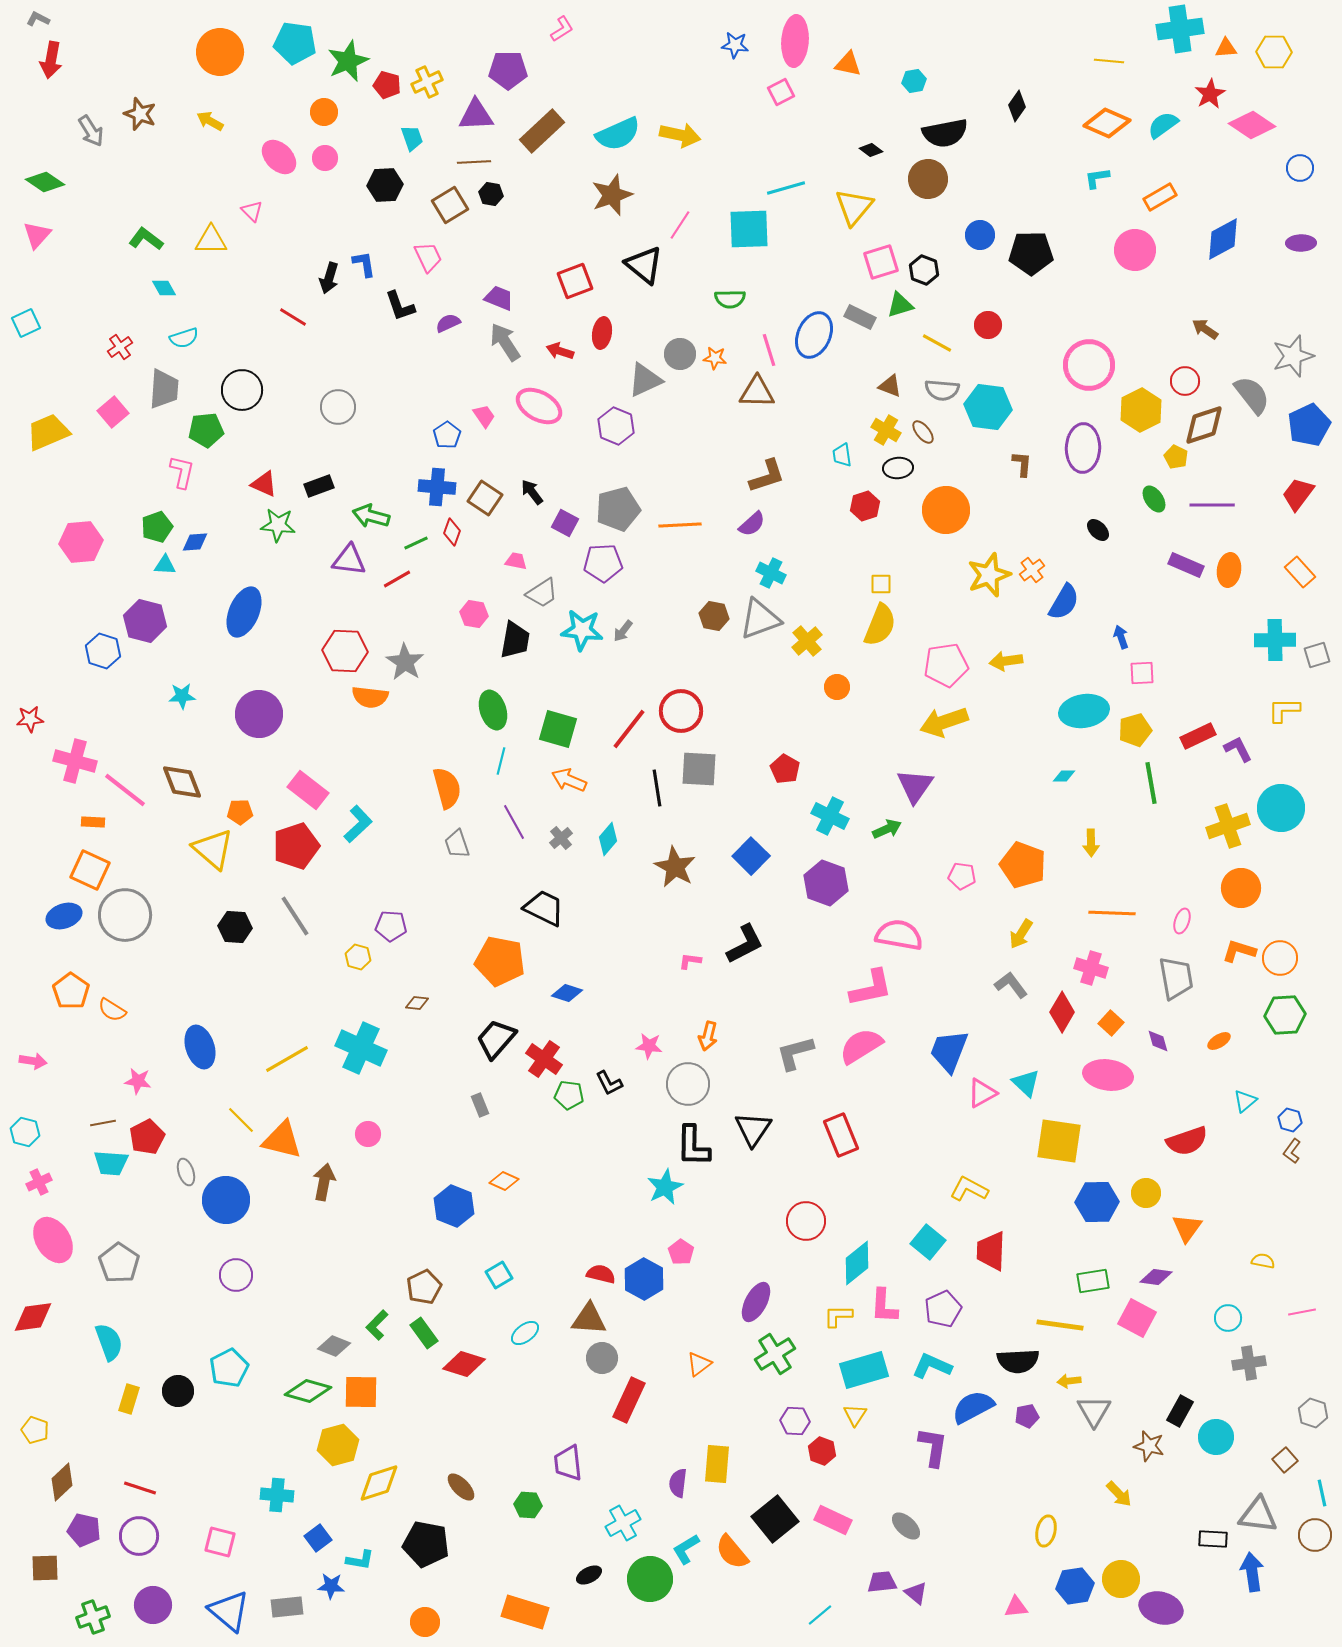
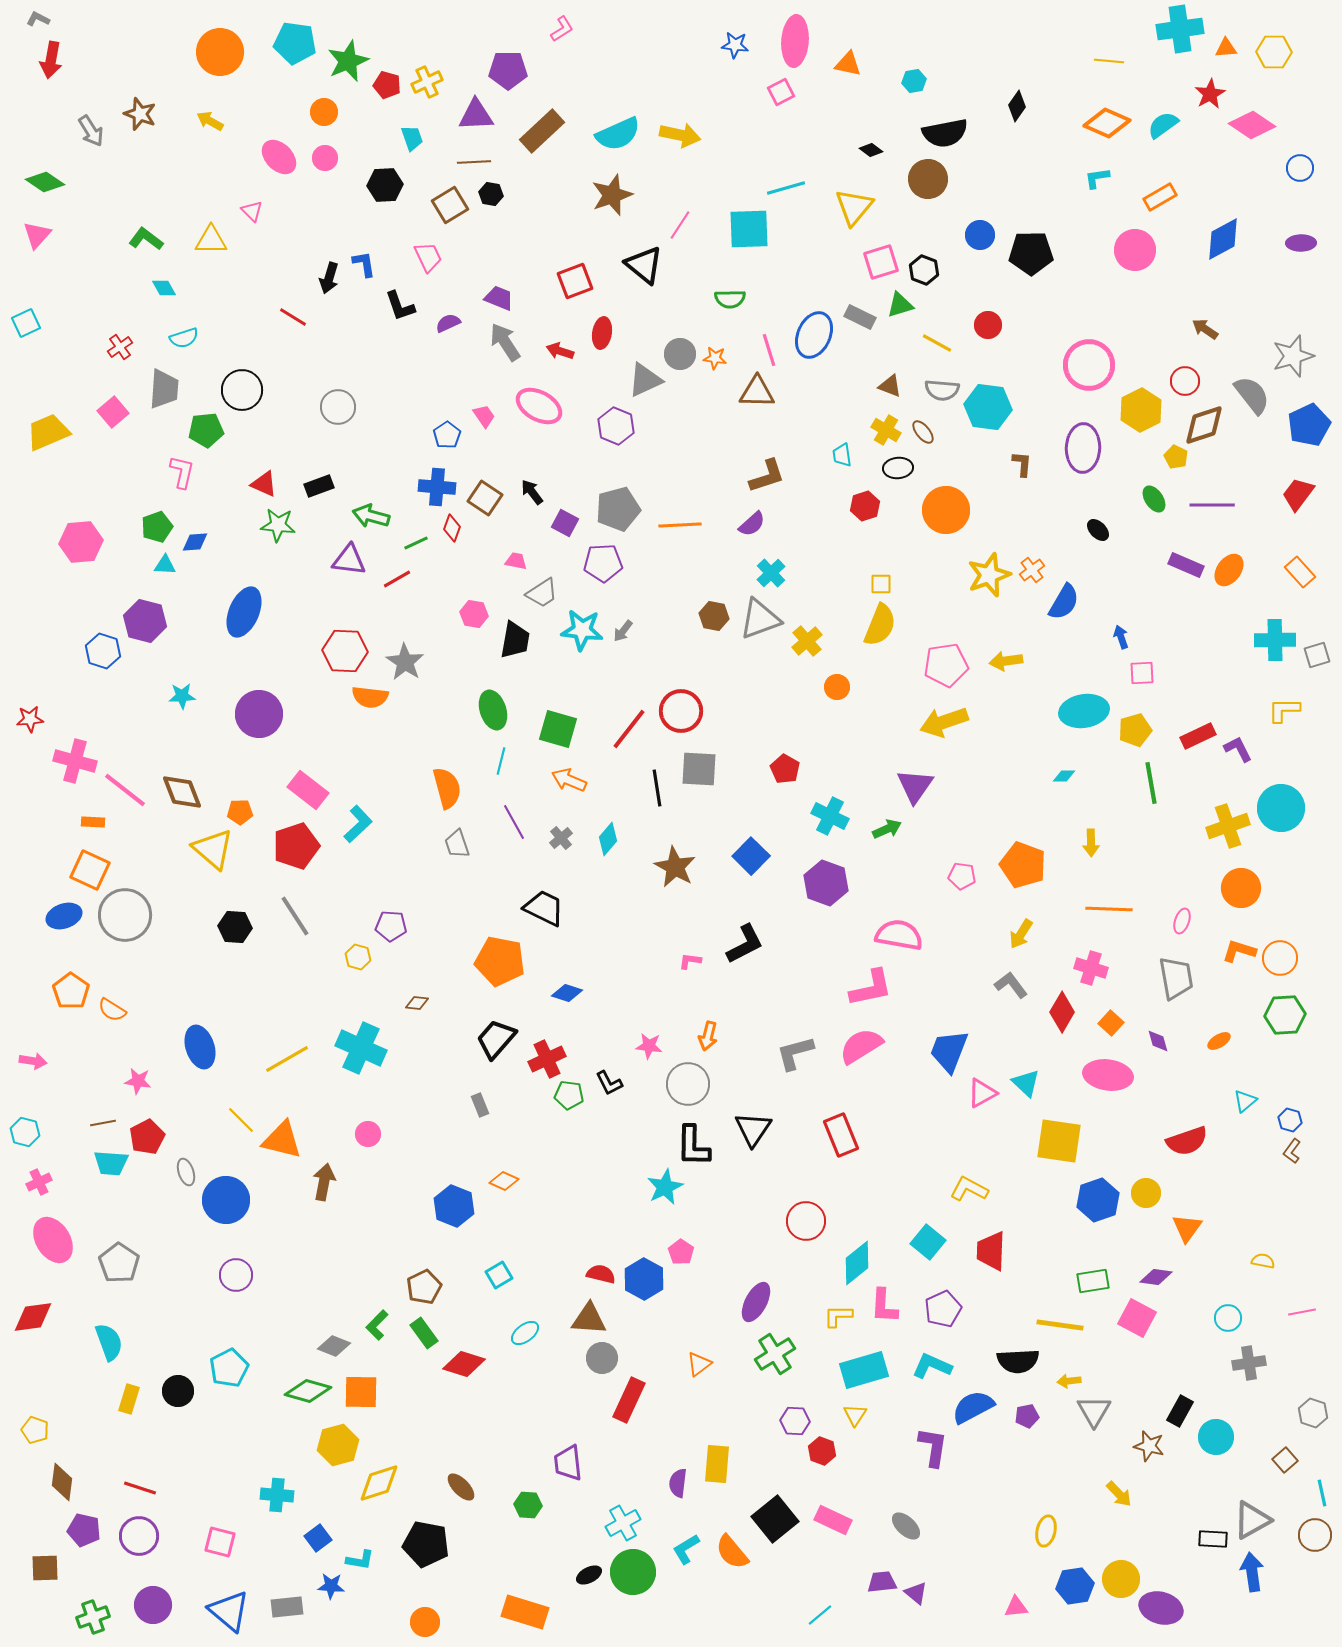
red diamond at (452, 532): moved 4 px up
orange ellipse at (1229, 570): rotated 28 degrees clockwise
cyan cross at (771, 573): rotated 20 degrees clockwise
brown diamond at (182, 782): moved 10 px down
orange line at (1112, 913): moved 3 px left, 4 px up
red cross at (544, 1059): moved 3 px right; rotated 30 degrees clockwise
blue hexagon at (1097, 1202): moved 1 px right, 2 px up; rotated 18 degrees counterclockwise
brown diamond at (62, 1482): rotated 39 degrees counterclockwise
gray triangle at (1258, 1515): moved 6 px left, 5 px down; rotated 36 degrees counterclockwise
green circle at (650, 1579): moved 17 px left, 7 px up
